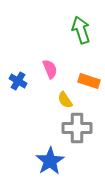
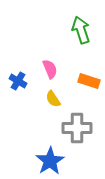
yellow semicircle: moved 12 px left, 1 px up
